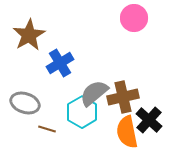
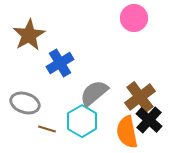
brown cross: moved 17 px right; rotated 24 degrees counterclockwise
cyan hexagon: moved 9 px down
